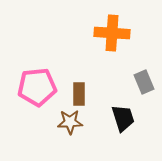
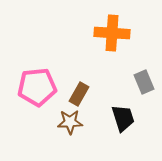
brown rectangle: rotated 30 degrees clockwise
